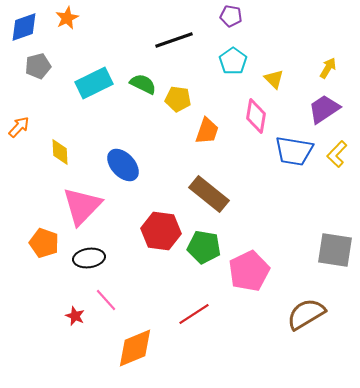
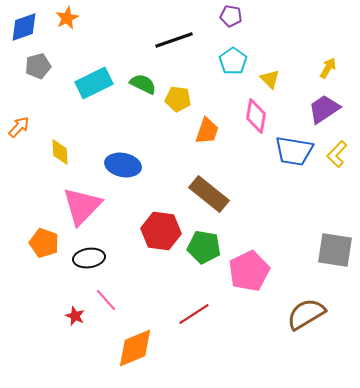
yellow triangle: moved 4 px left
blue ellipse: rotated 36 degrees counterclockwise
